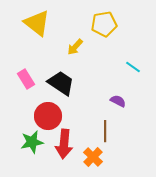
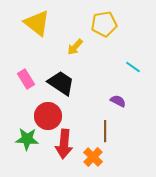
green star: moved 5 px left, 3 px up; rotated 15 degrees clockwise
